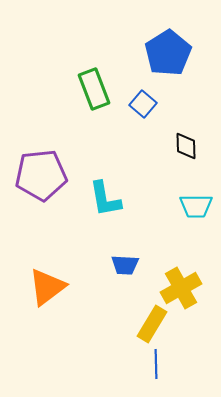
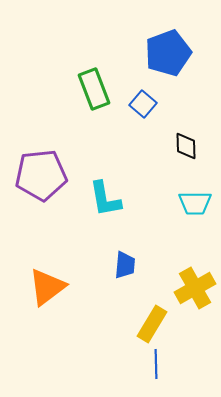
blue pentagon: rotated 12 degrees clockwise
cyan trapezoid: moved 1 px left, 3 px up
blue trapezoid: rotated 88 degrees counterclockwise
yellow cross: moved 14 px right
